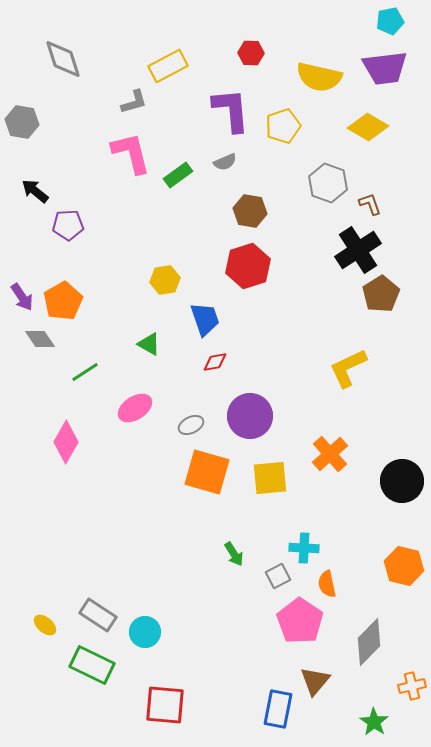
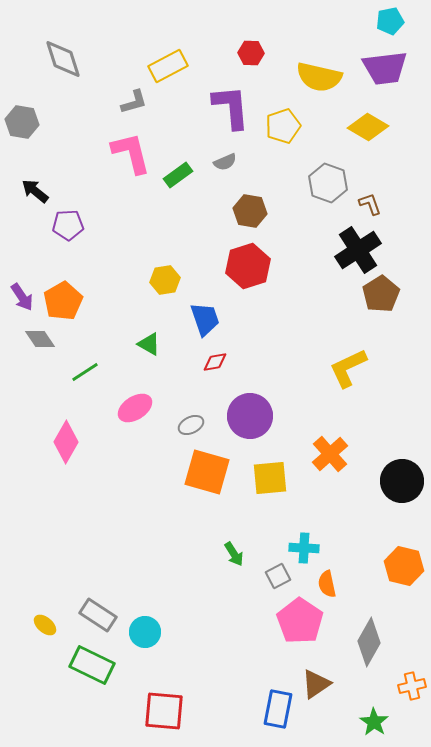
purple L-shape at (231, 110): moved 3 px up
gray diamond at (369, 642): rotated 15 degrees counterclockwise
brown triangle at (315, 681): moved 1 px right, 3 px down; rotated 16 degrees clockwise
red square at (165, 705): moved 1 px left, 6 px down
